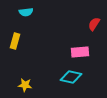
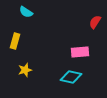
cyan semicircle: rotated 40 degrees clockwise
red semicircle: moved 1 px right, 2 px up
yellow star: moved 15 px up; rotated 24 degrees counterclockwise
